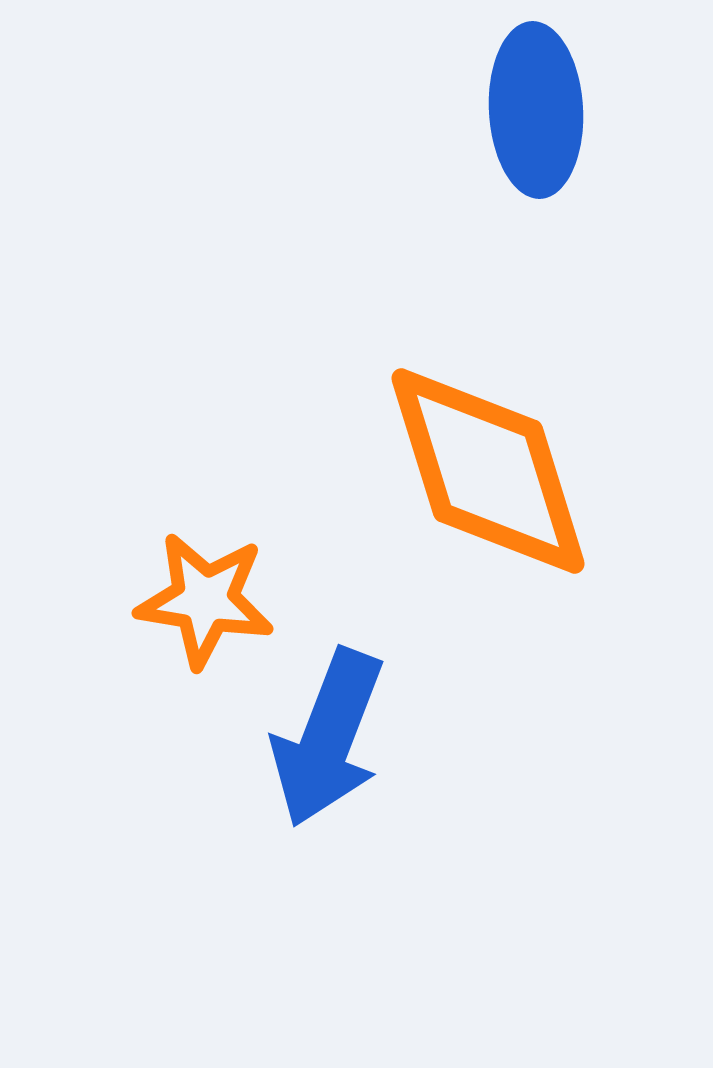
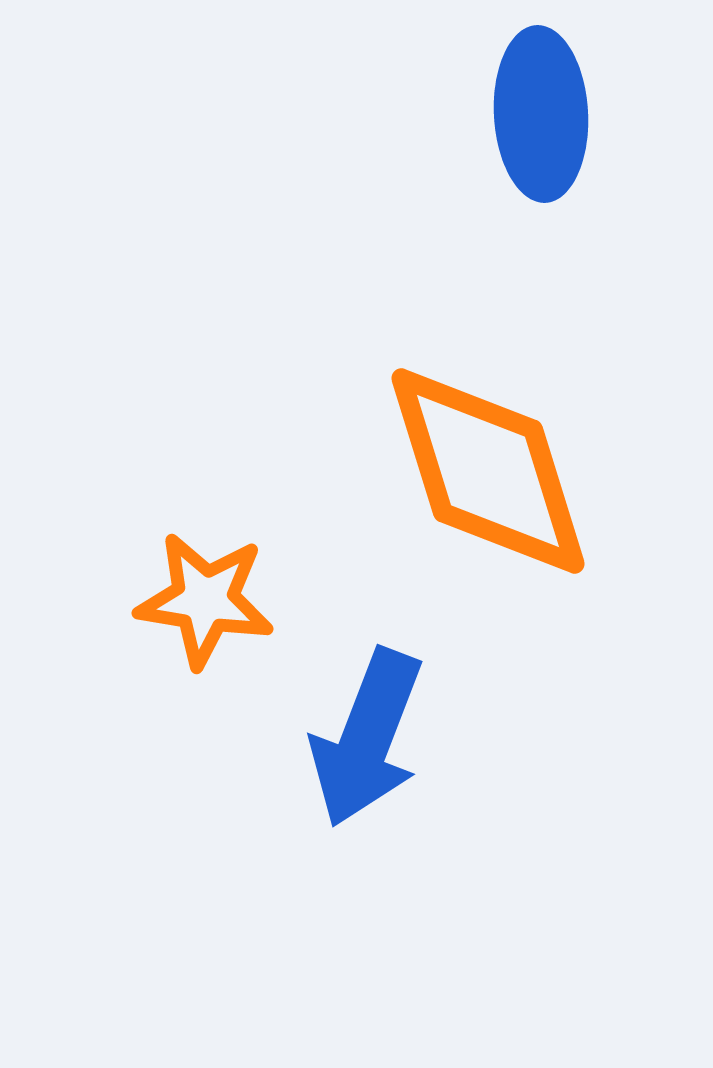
blue ellipse: moved 5 px right, 4 px down
blue arrow: moved 39 px right
